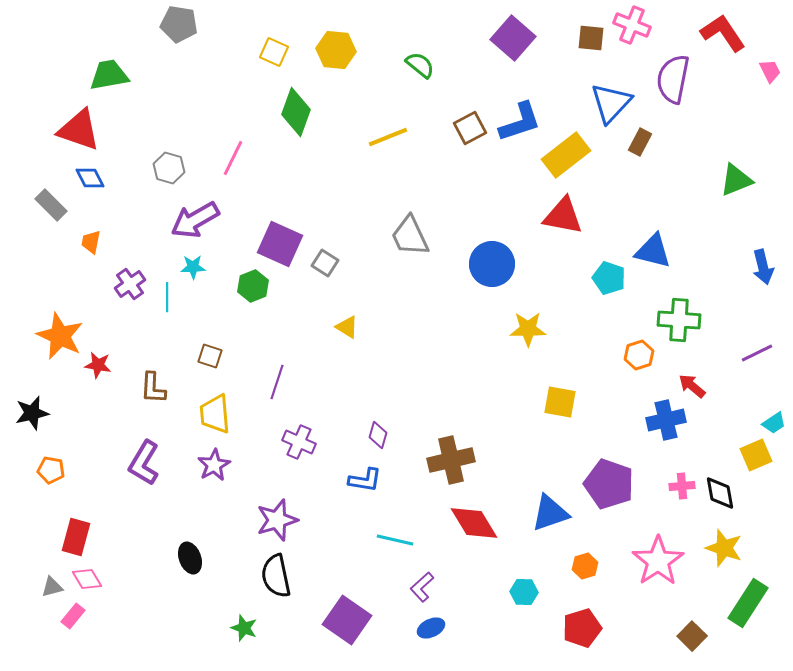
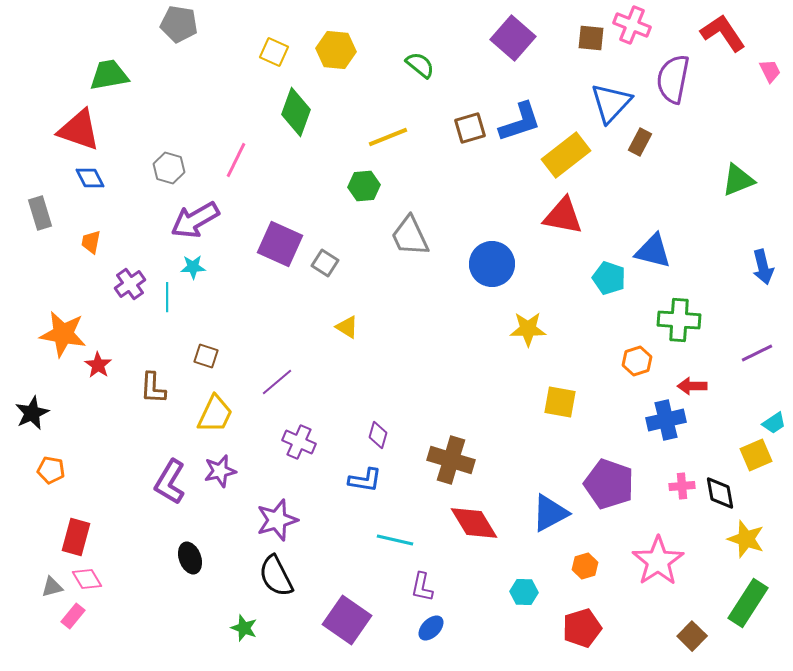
brown square at (470, 128): rotated 12 degrees clockwise
pink line at (233, 158): moved 3 px right, 2 px down
green triangle at (736, 180): moved 2 px right
gray rectangle at (51, 205): moved 11 px left, 8 px down; rotated 28 degrees clockwise
green hexagon at (253, 286): moved 111 px right, 100 px up; rotated 16 degrees clockwise
orange star at (60, 336): moved 3 px right, 2 px up; rotated 15 degrees counterclockwise
orange hexagon at (639, 355): moved 2 px left, 6 px down
brown square at (210, 356): moved 4 px left
red star at (98, 365): rotated 24 degrees clockwise
purple line at (277, 382): rotated 32 degrees clockwise
red arrow at (692, 386): rotated 40 degrees counterclockwise
black star at (32, 413): rotated 12 degrees counterclockwise
yellow trapezoid at (215, 414): rotated 150 degrees counterclockwise
brown cross at (451, 460): rotated 30 degrees clockwise
purple L-shape at (144, 463): moved 26 px right, 19 px down
purple star at (214, 465): moved 6 px right, 6 px down; rotated 16 degrees clockwise
blue triangle at (550, 513): rotated 9 degrees counterclockwise
yellow star at (724, 548): moved 22 px right, 9 px up
black semicircle at (276, 576): rotated 15 degrees counterclockwise
purple L-shape at (422, 587): rotated 36 degrees counterclockwise
blue ellipse at (431, 628): rotated 20 degrees counterclockwise
